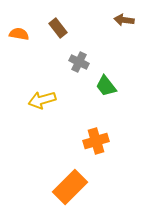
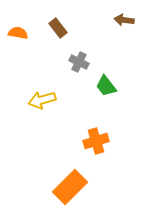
orange semicircle: moved 1 px left, 1 px up
